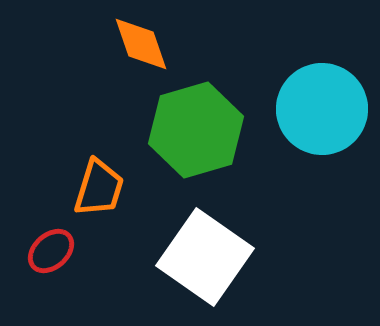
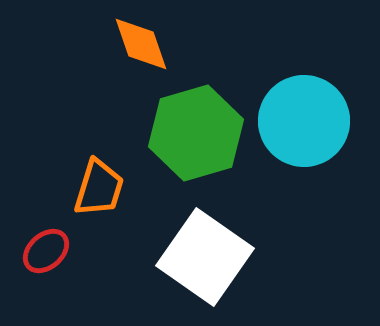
cyan circle: moved 18 px left, 12 px down
green hexagon: moved 3 px down
red ellipse: moved 5 px left
